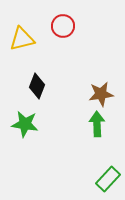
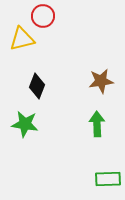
red circle: moved 20 px left, 10 px up
brown star: moved 13 px up
green rectangle: rotated 45 degrees clockwise
